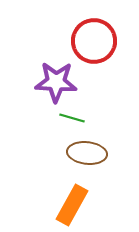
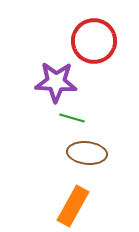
orange rectangle: moved 1 px right, 1 px down
